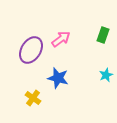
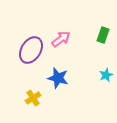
yellow cross: rotated 21 degrees clockwise
